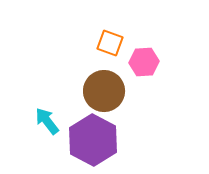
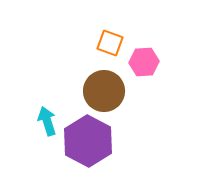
cyan arrow: rotated 20 degrees clockwise
purple hexagon: moved 5 px left, 1 px down
